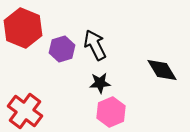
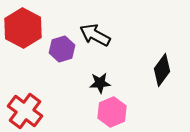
red hexagon: rotated 6 degrees clockwise
black arrow: moved 10 px up; rotated 36 degrees counterclockwise
black diamond: rotated 68 degrees clockwise
pink hexagon: moved 1 px right
